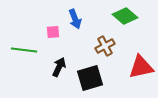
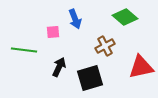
green diamond: moved 1 px down
